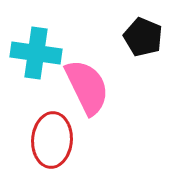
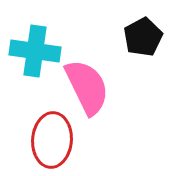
black pentagon: rotated 21 degrees clockwise
cyan cross: moved 1 px left, 2 px up
